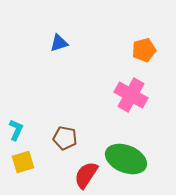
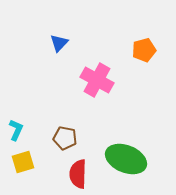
blue triangle: rotated 30 degrees counterclockwise
pink cross: moved 34 px left, 15 px up
red semicircle: moved 8 px left, 1 px up; rotated 32 degrees counterclockwise
